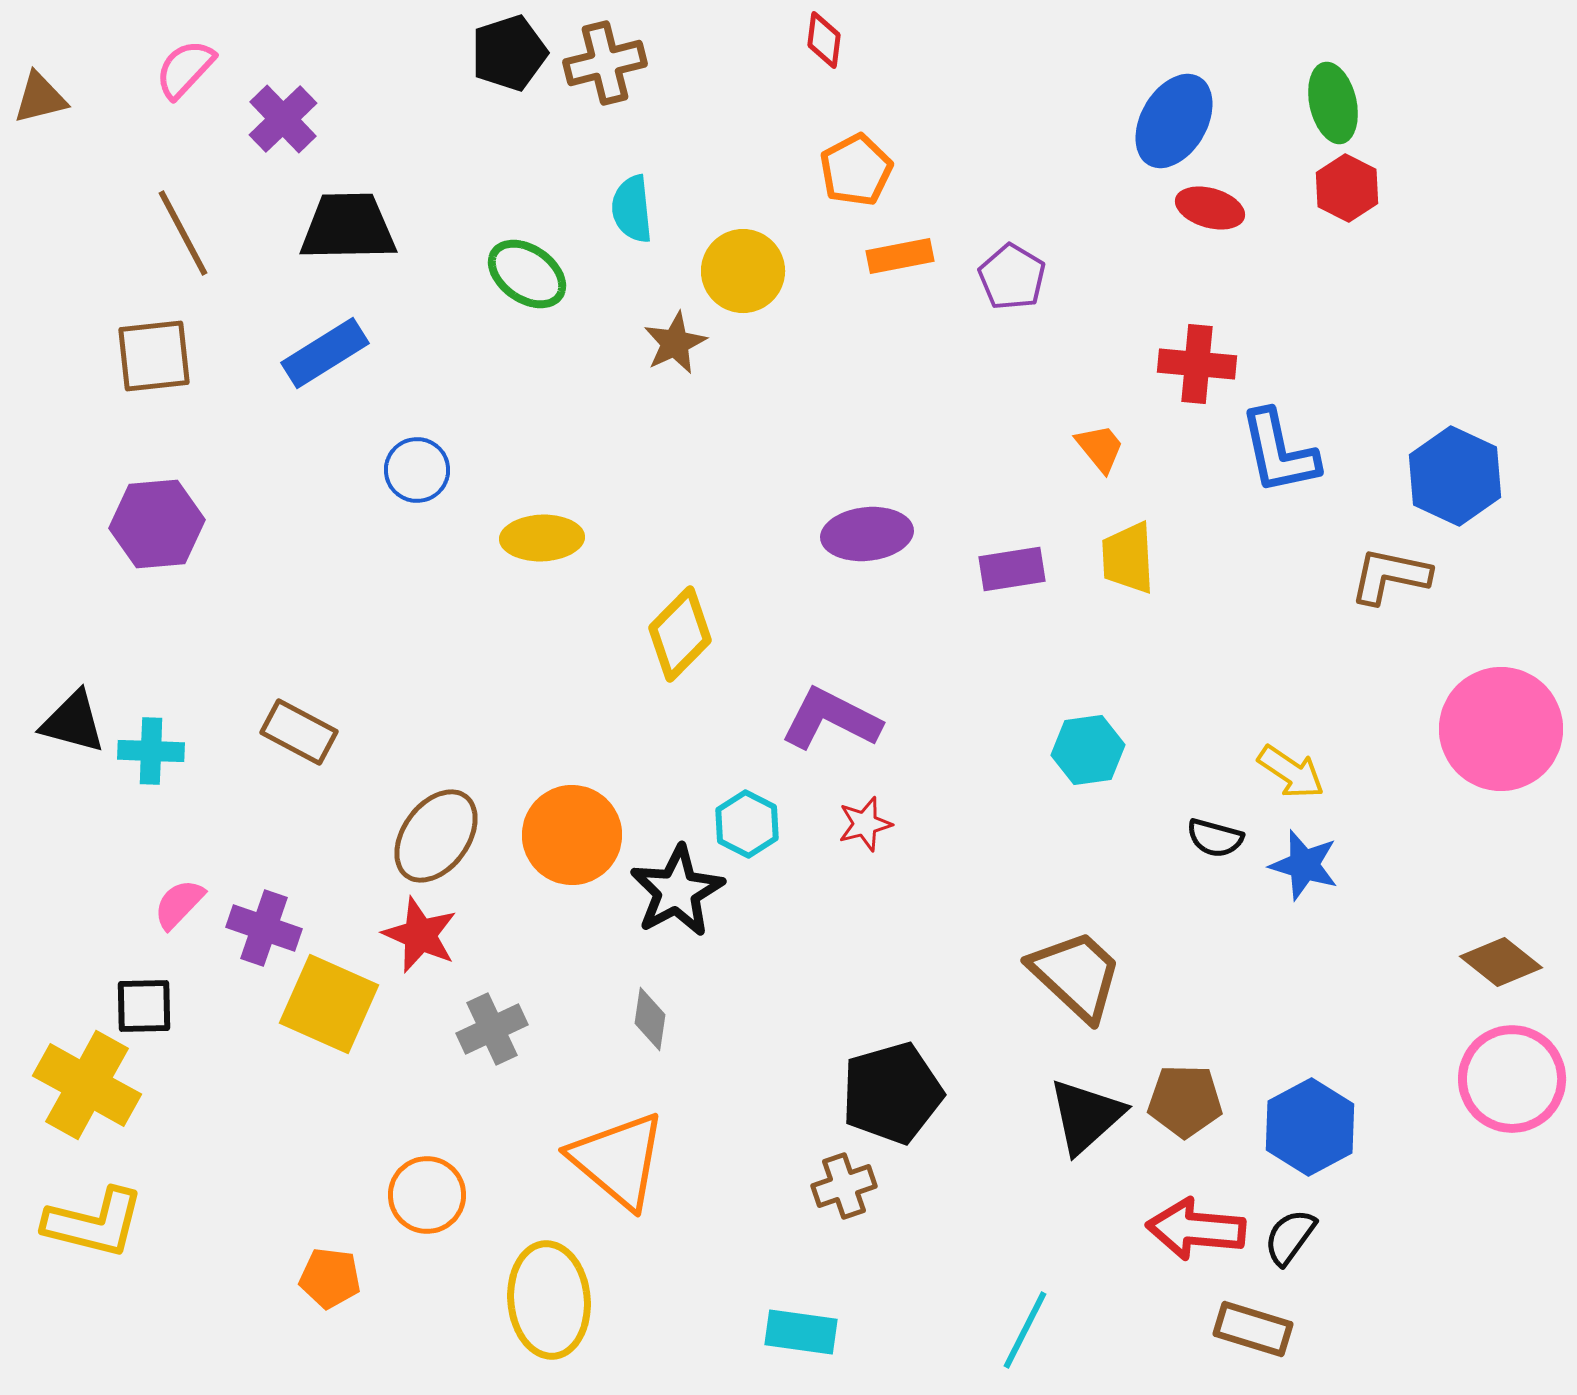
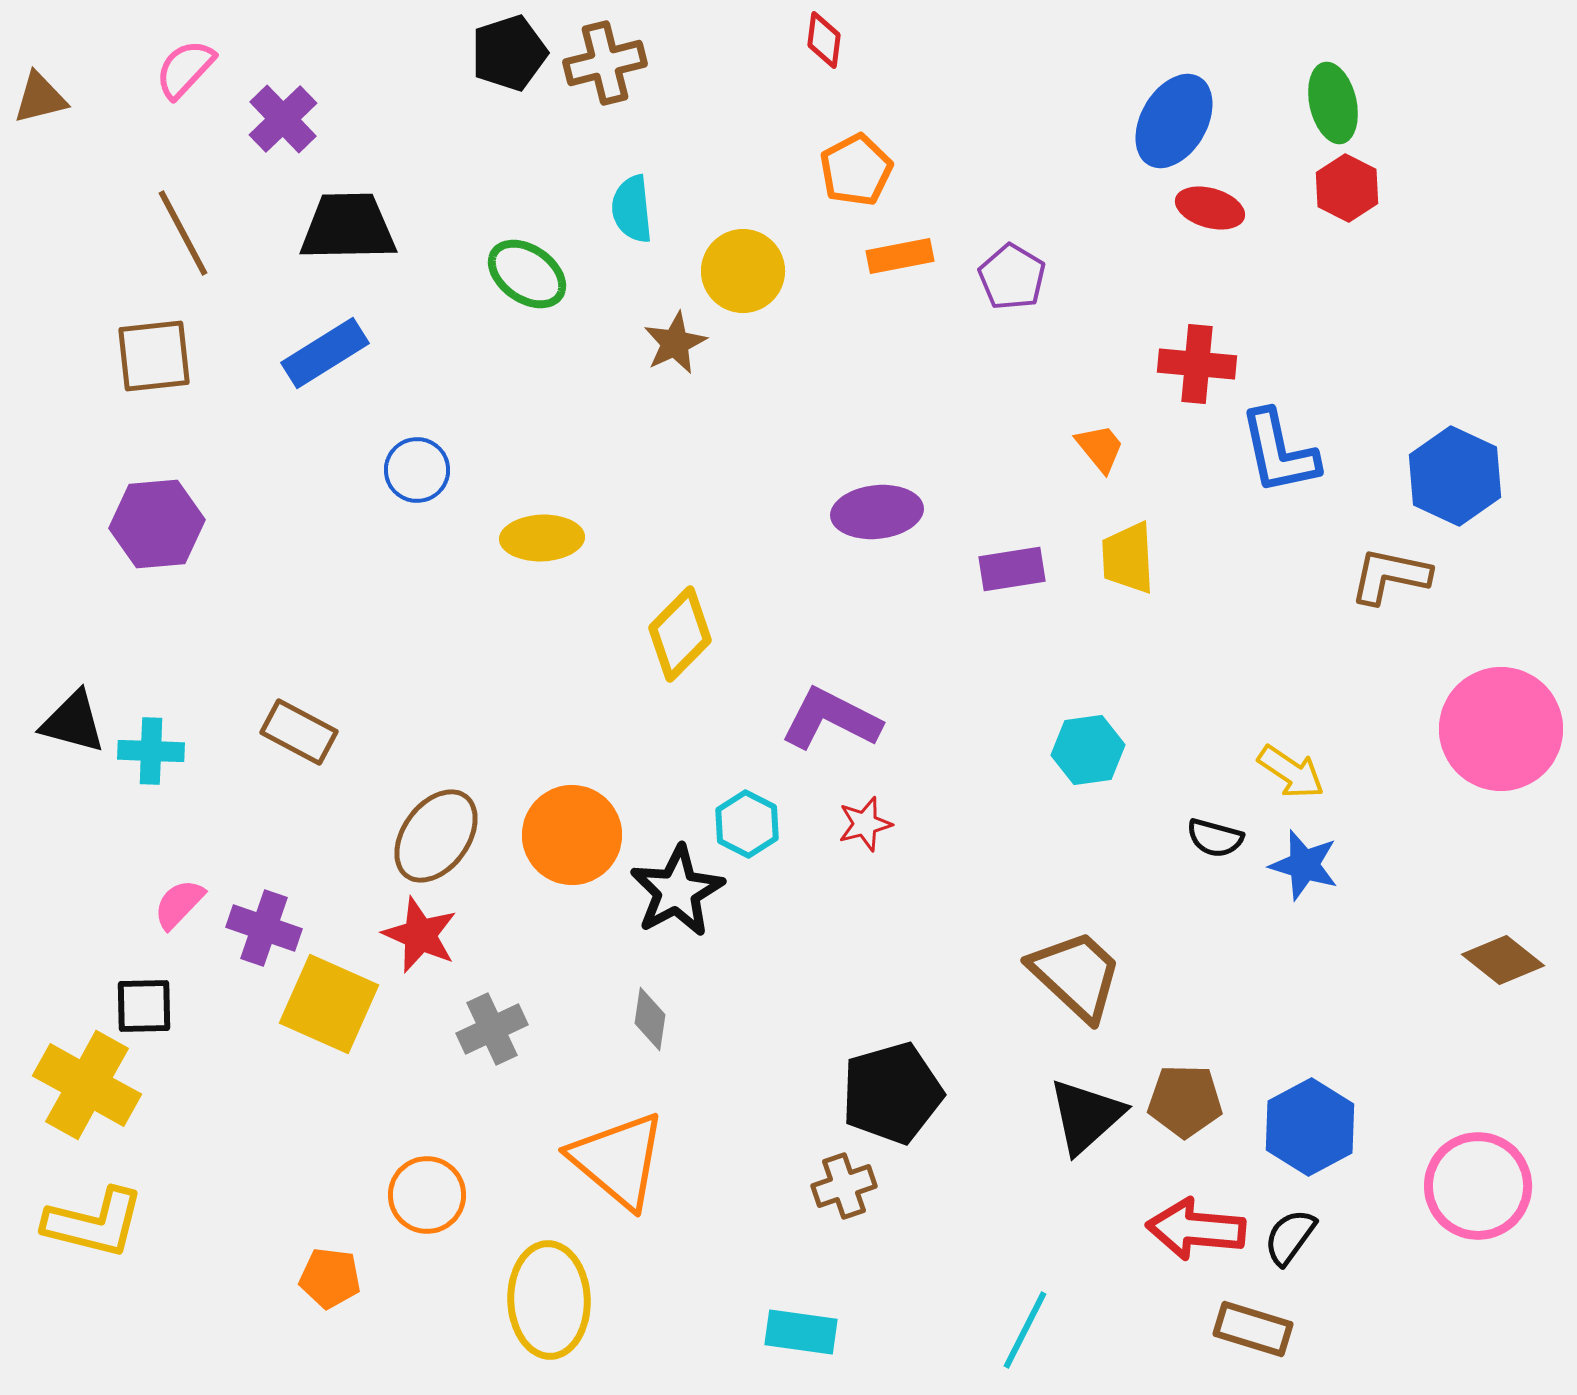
purple ellipse at (867, 534): moved 10 px right, 22 px up
brown diamond at (1501, 962): moved 2 px right, 2 px up
pink circle at (1512, 1079): moved 34 px left, 107 px down
yellow ellipse at (549, 1300): rotated 3 degrees clockwise
